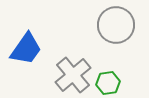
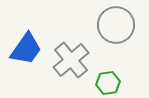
gray cross: moved 2 px left, 15 px up
